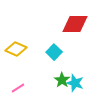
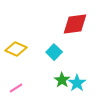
red diamond: rotated 8 degrees counterclockwise
cyan star: moved 2 px right; rotated 18 degrees clockwise
pink line: moved 2 px left
